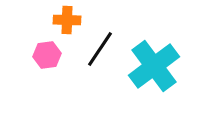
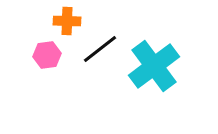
orange cross: moved 1 px down
black line: rotated 18 degrees clockwise
